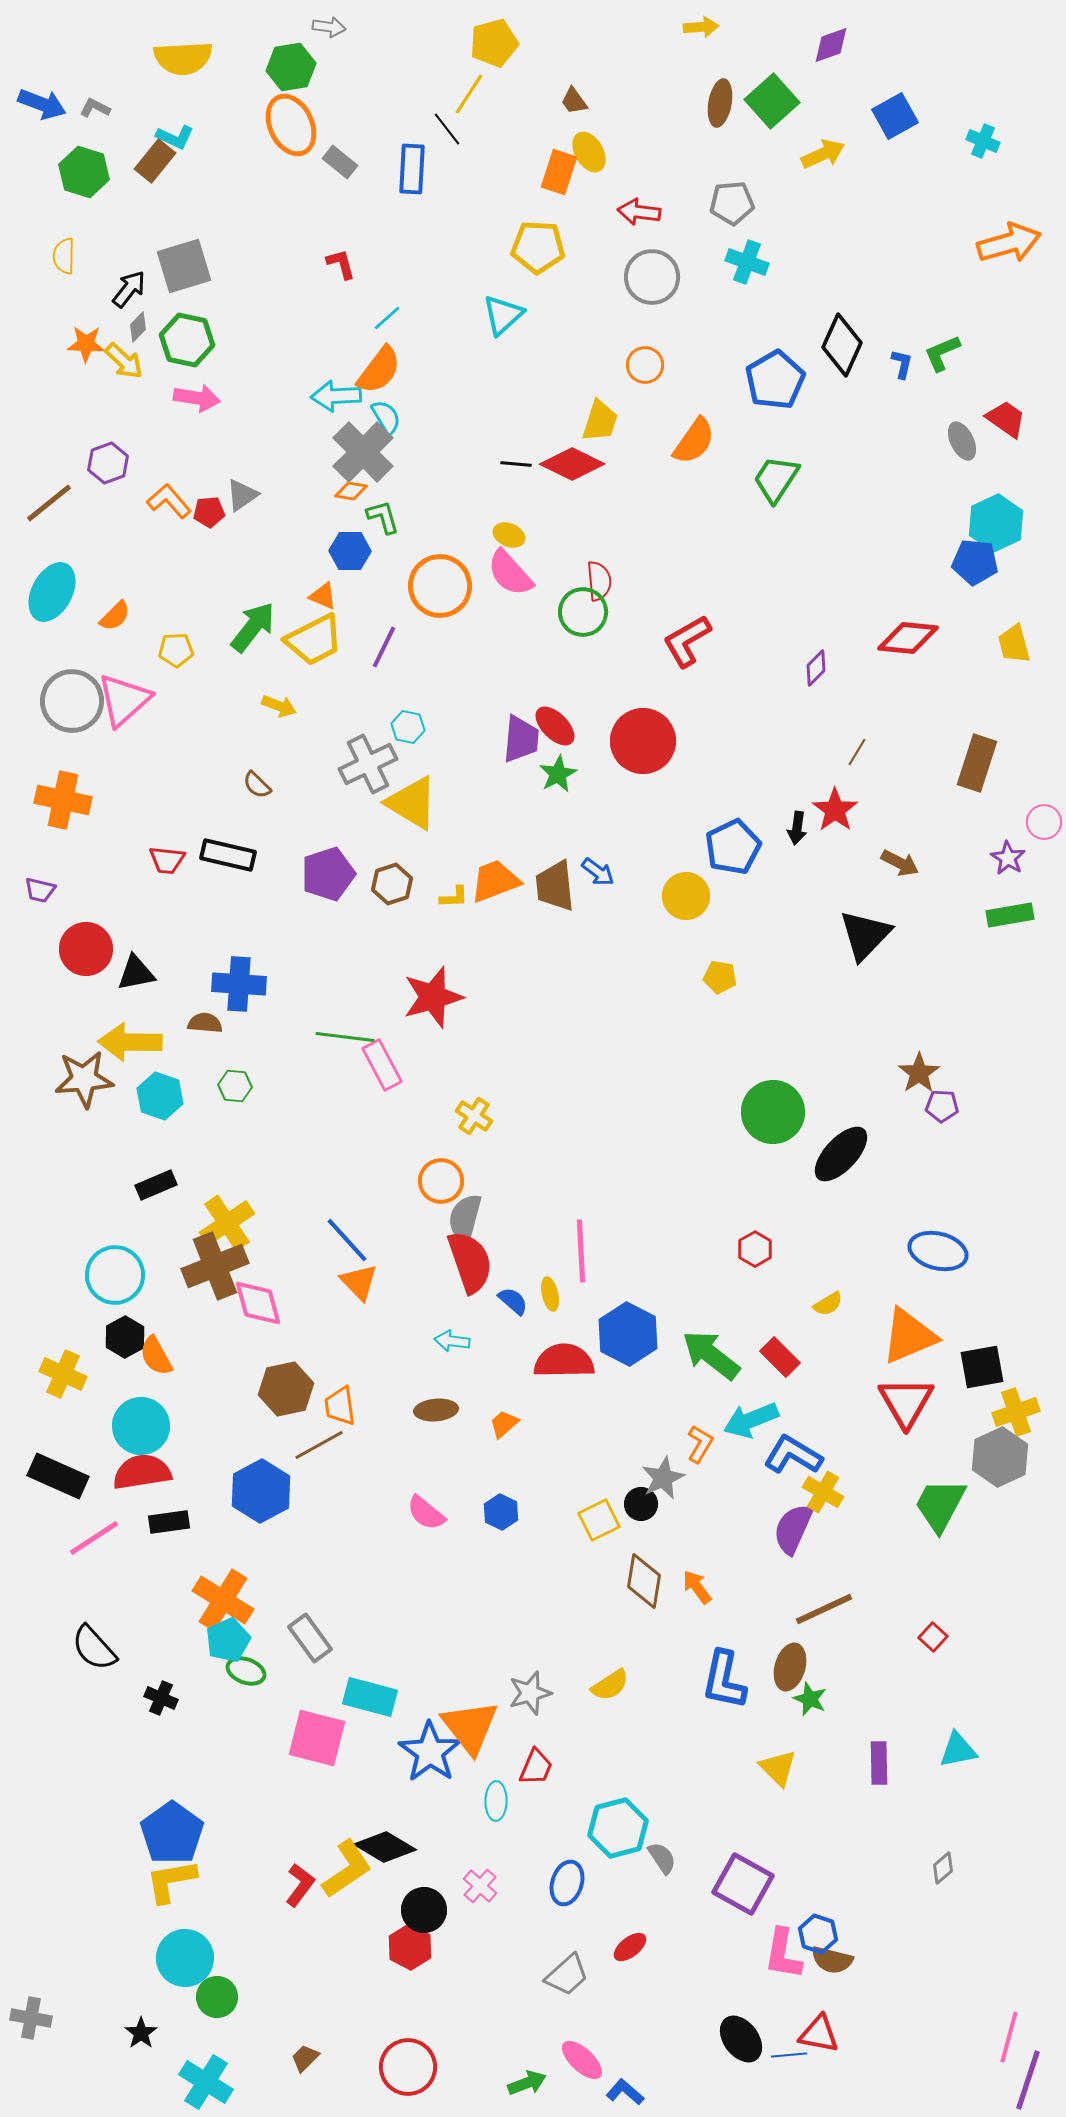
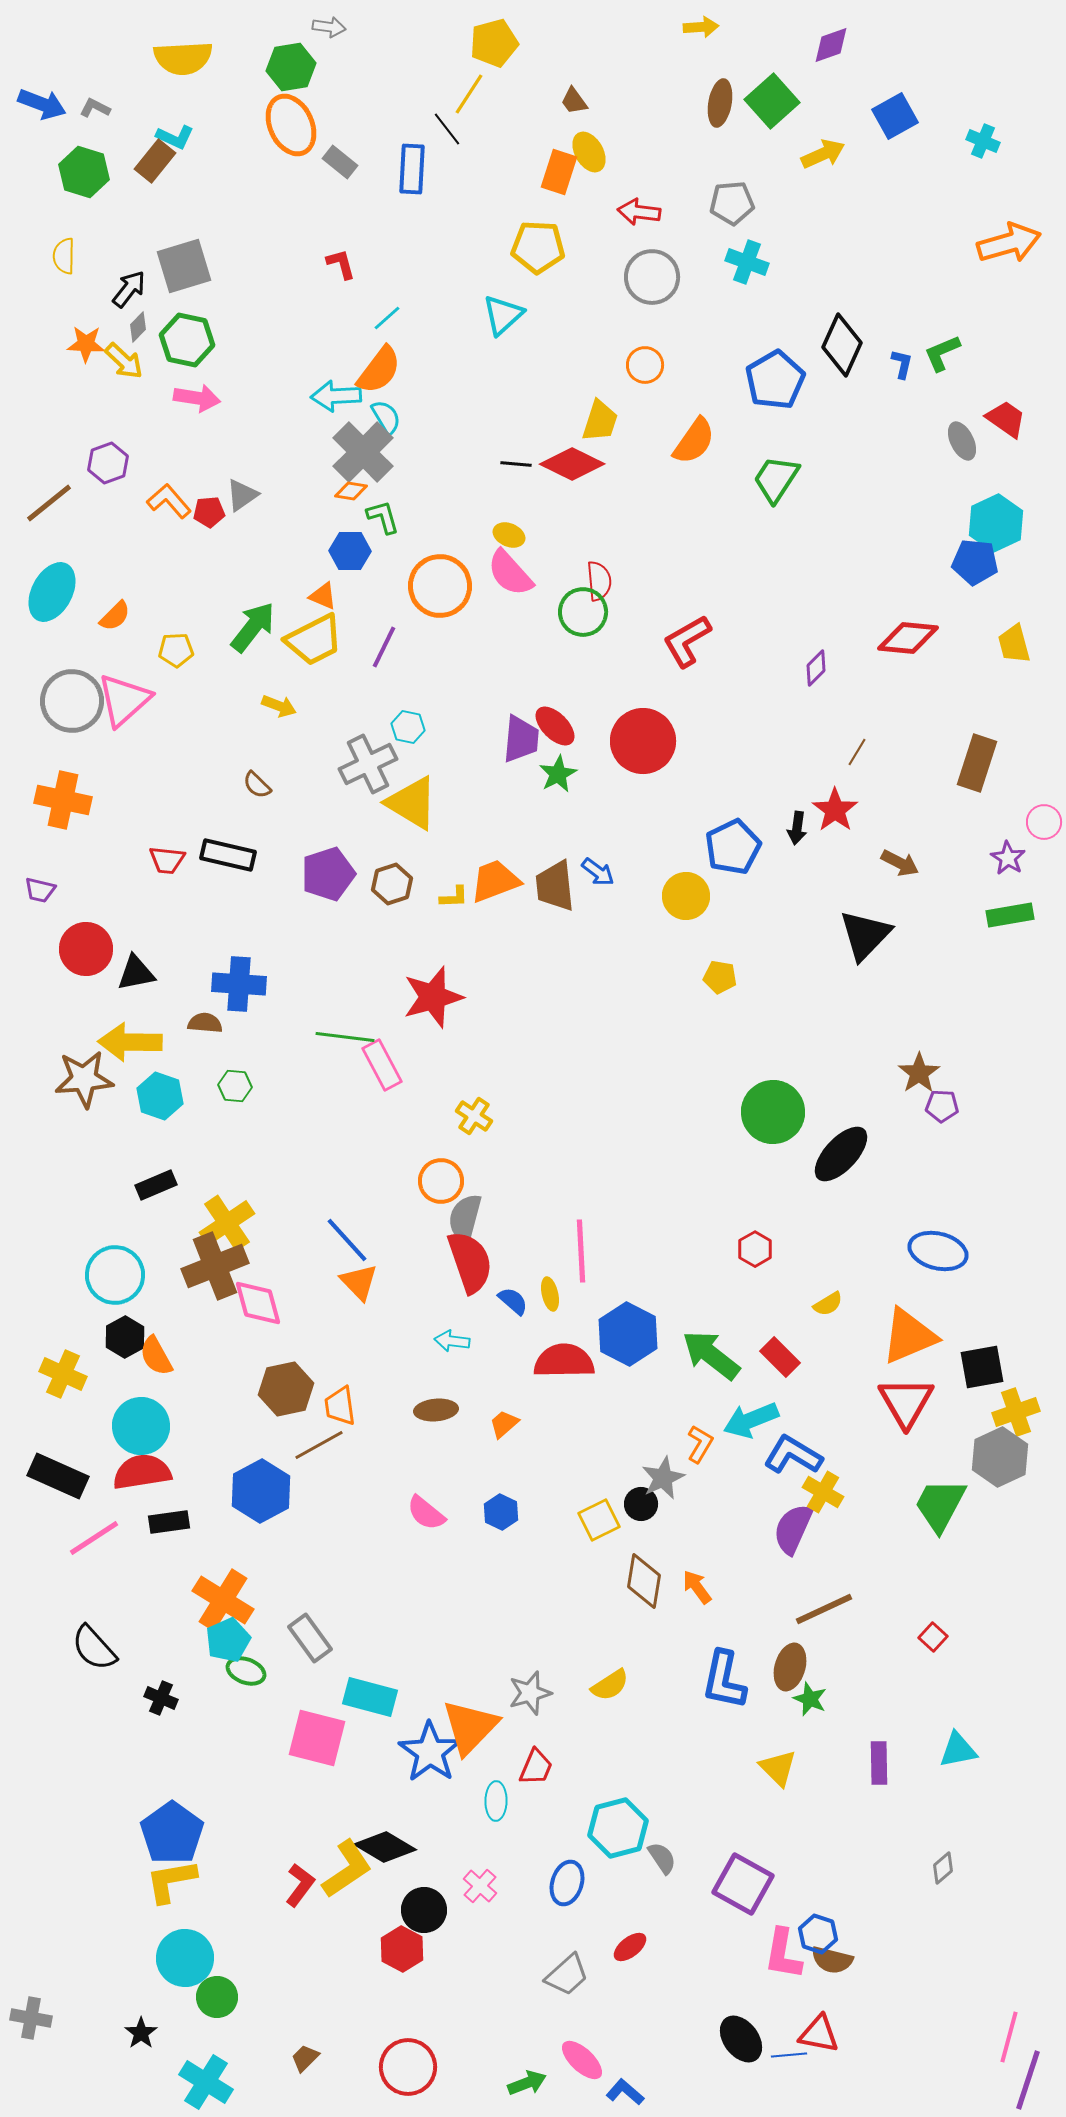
orange triangle at (470, 1727): rotated 22 degrees clockwise
red hexagon at (410, 1947): moved 8 px left, 2 px down
